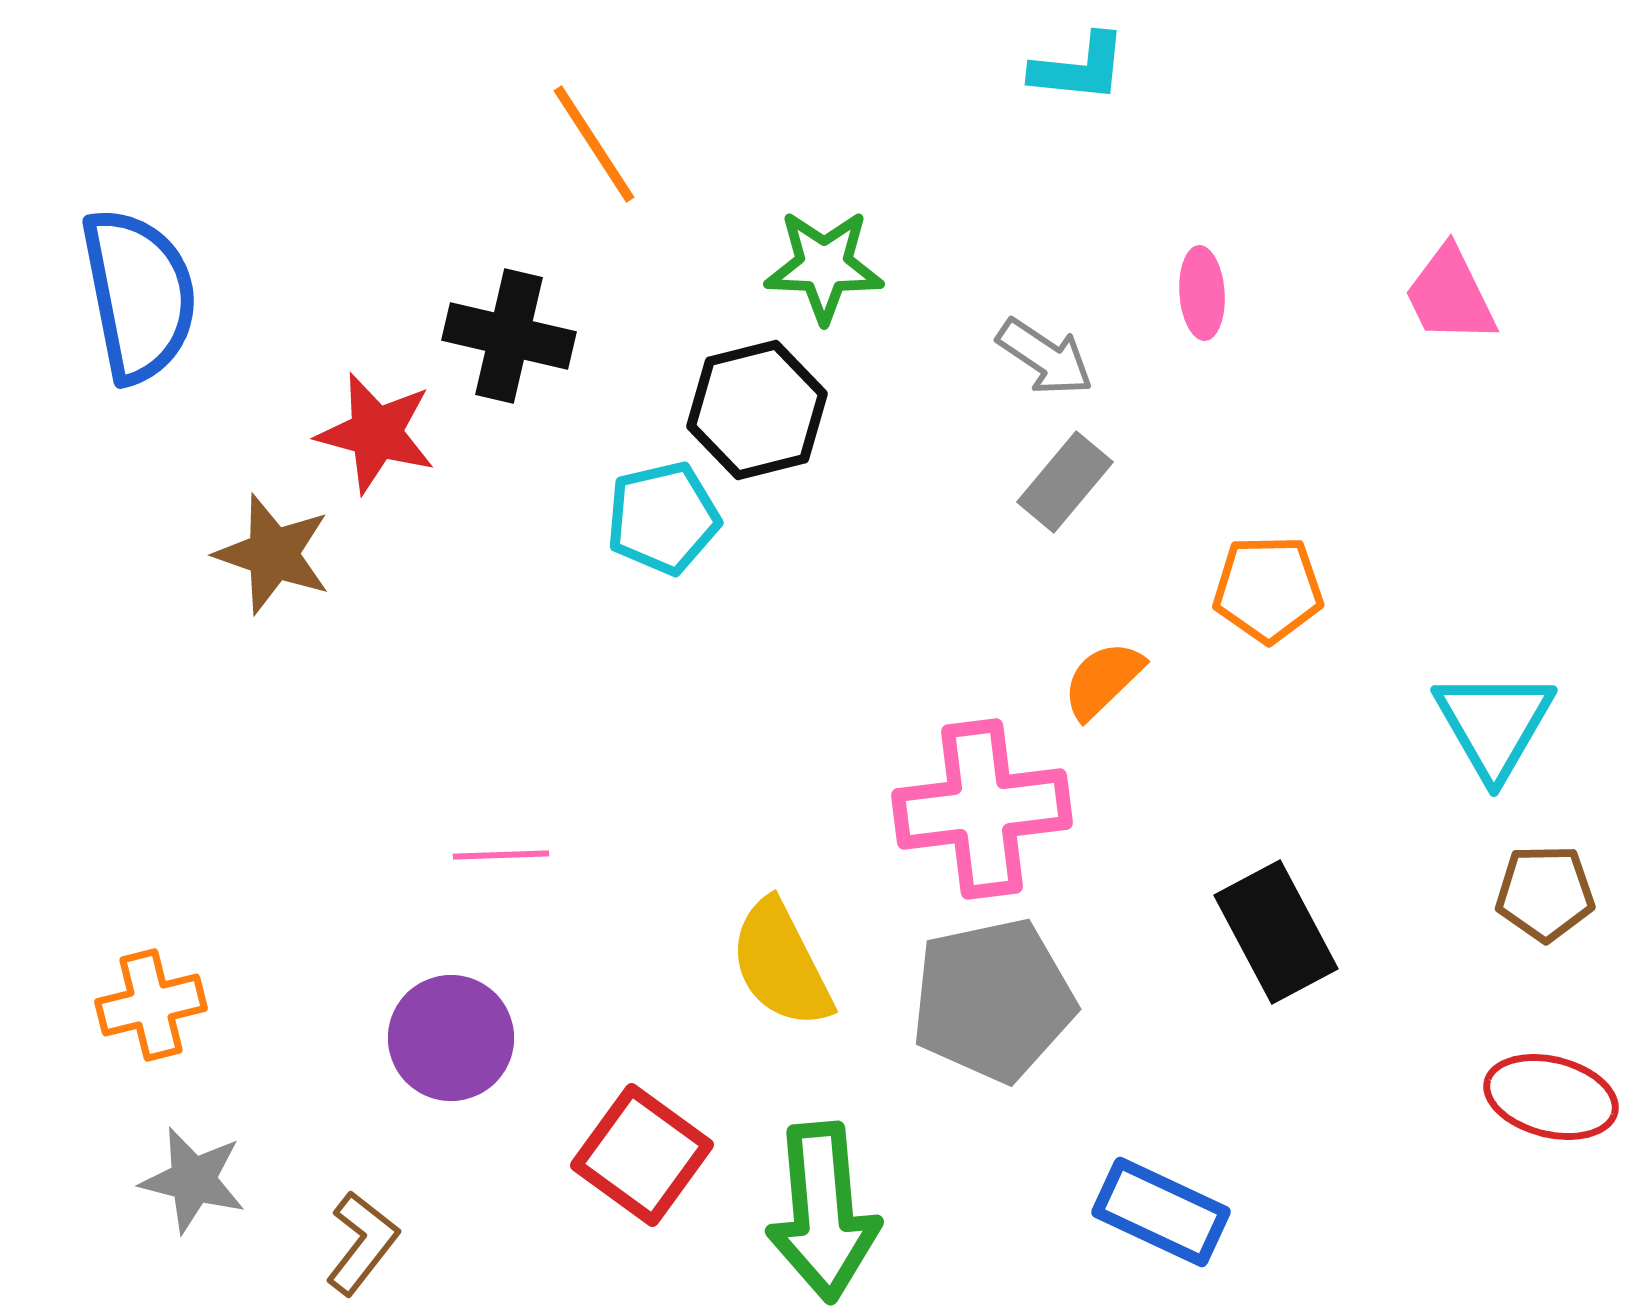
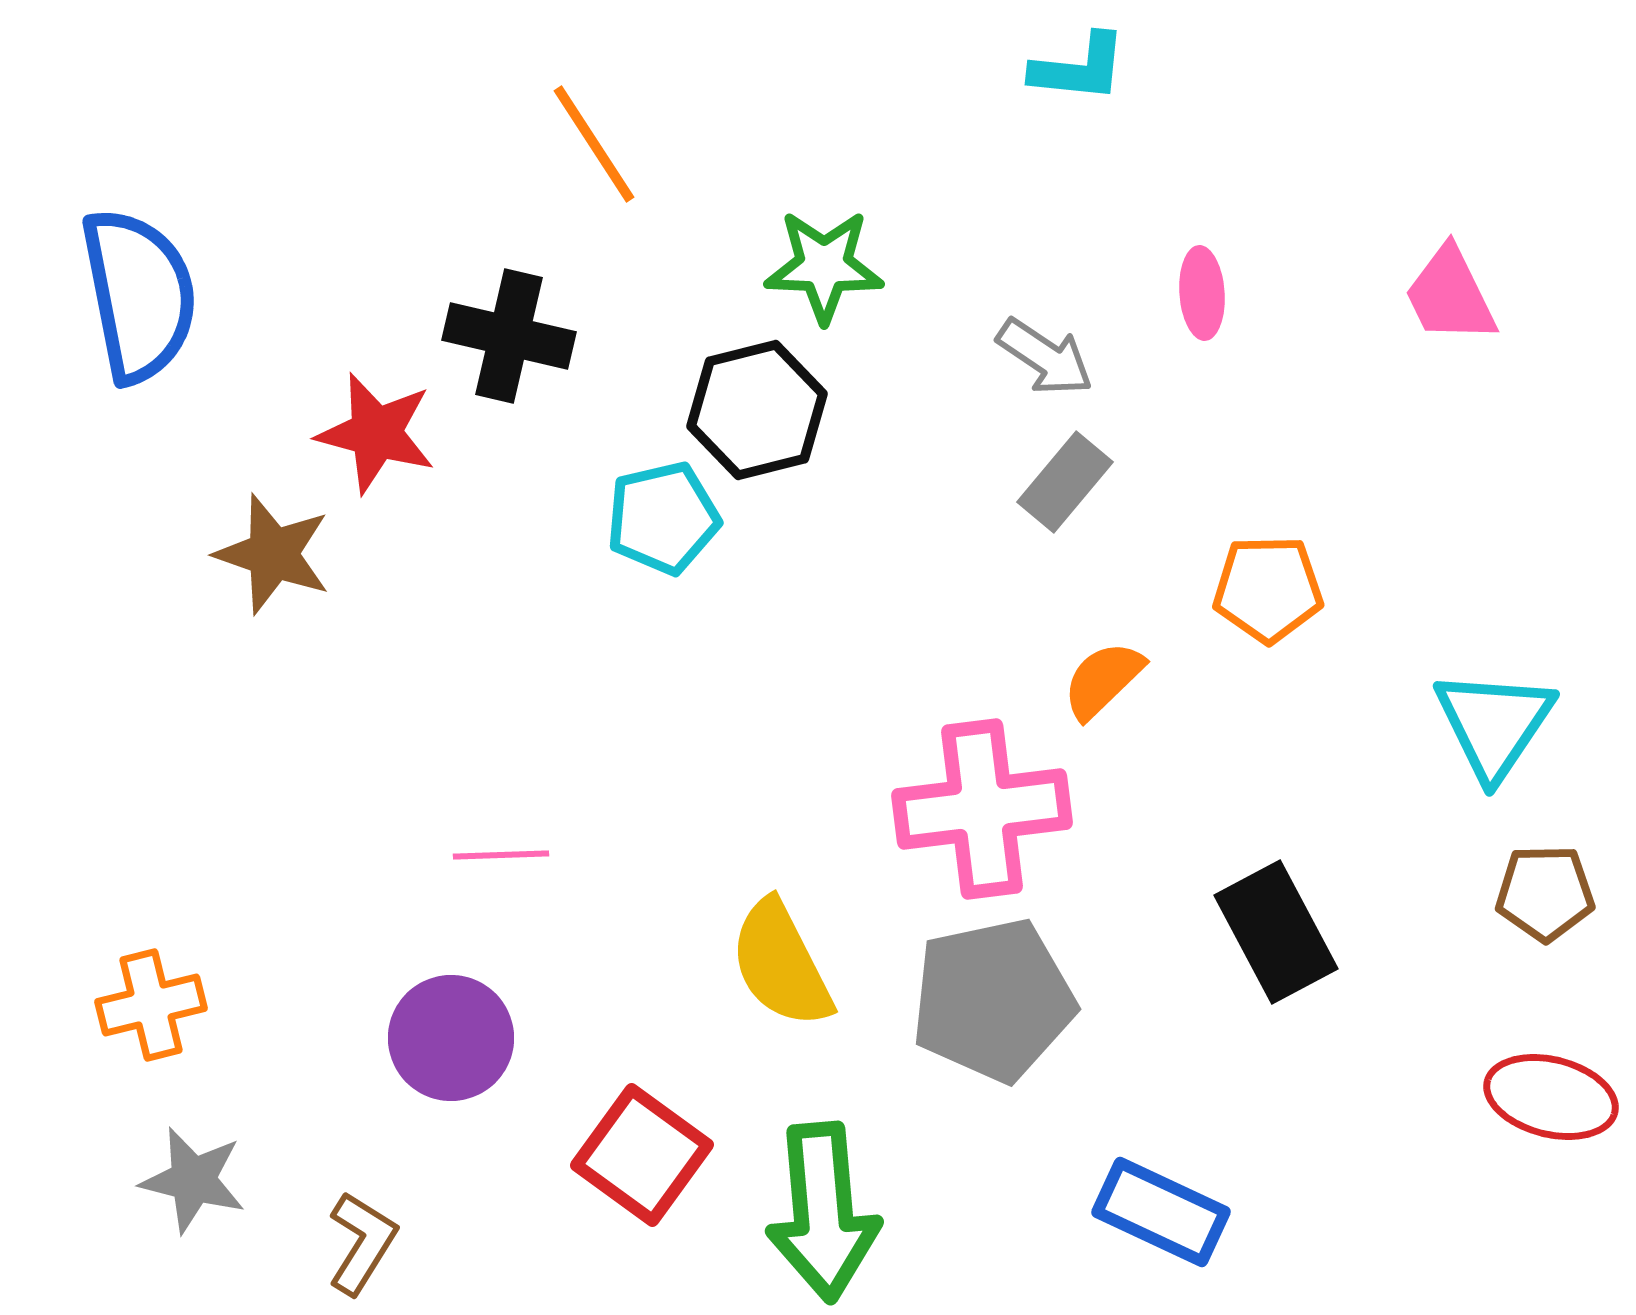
cyan triangle: rotated 4 degrees clockwise
brown L-shape: rotated 6 degrees counterclockwise
